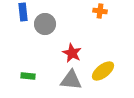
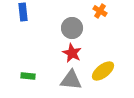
orange cross: rotated 24 degrees clockwise
gray circle: moved 27 px right, 4 px down
